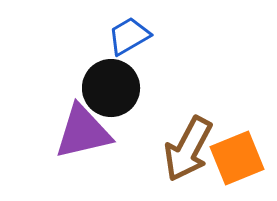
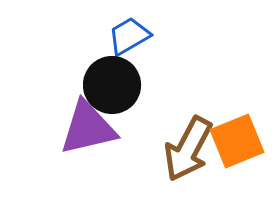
black circle: moved 1 px right, 3 px up
purple triangle: moved 5 px right, 4 px up
orange square: moved 17 px up
